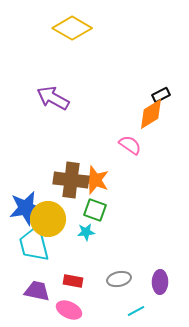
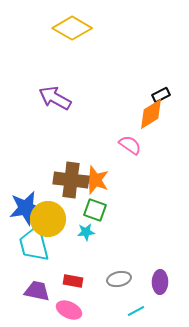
purple arrow: moved 2 px right
